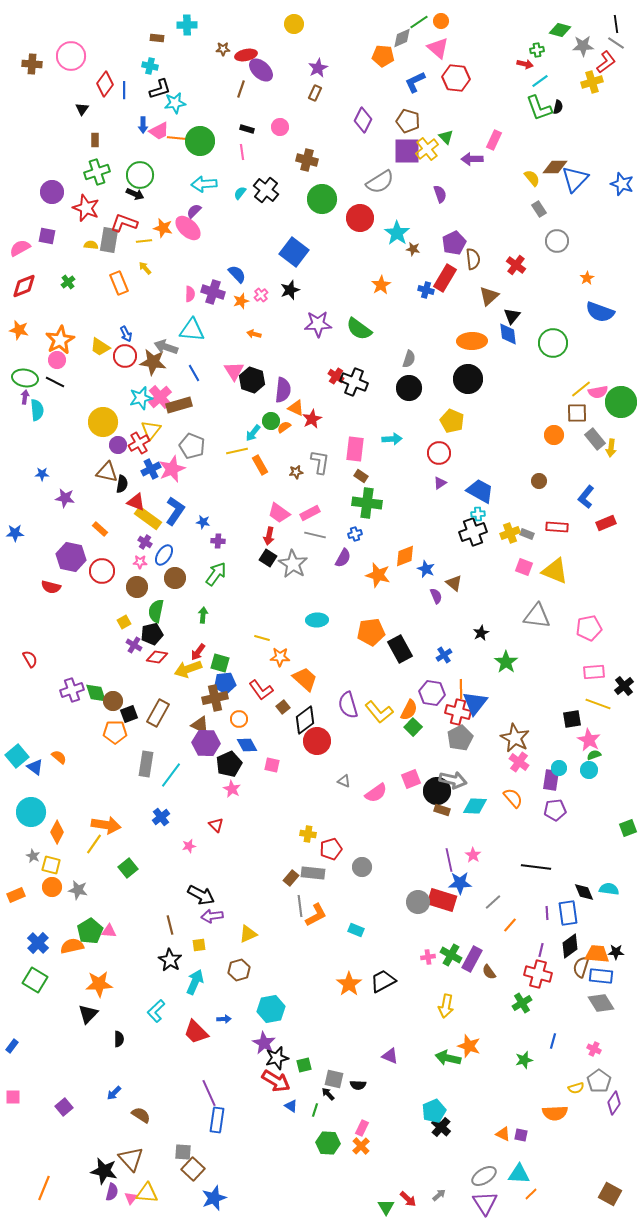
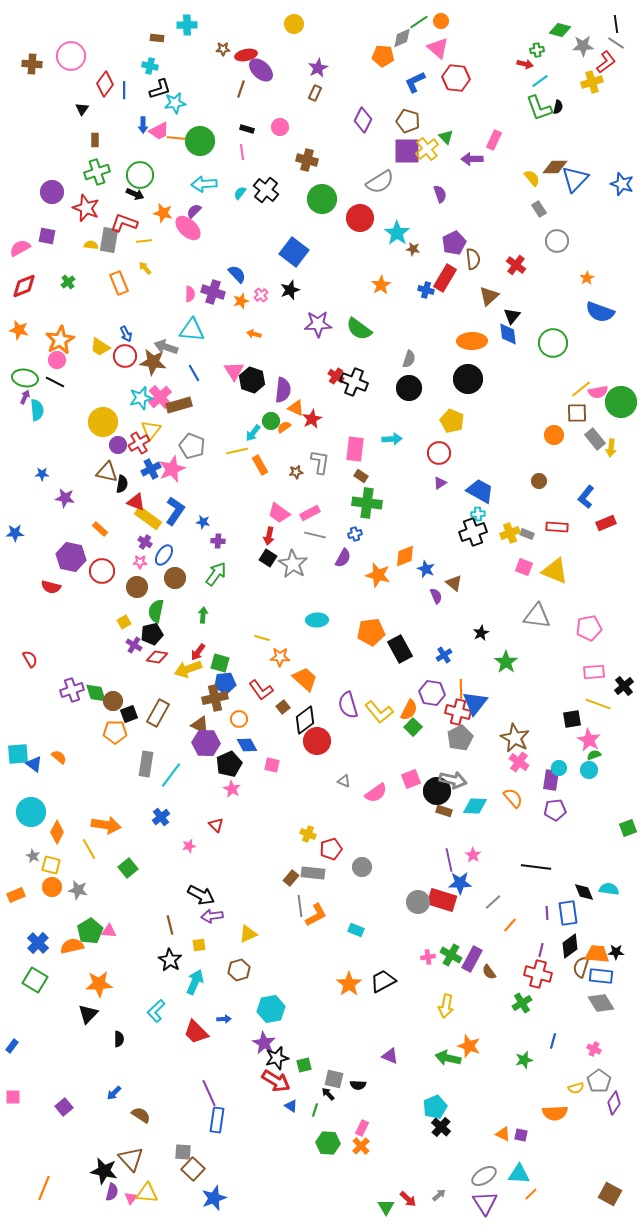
orange star at (163, 228): moved 15 px up
purple arrow at (25, 397): rotated 16 degrees clockwise
cyan square at (17, 756): moved 1 px right, 2 px up; rotated 35 degrees clockwise
blue triangle at (35, 767): moved 1 px left, 3 px up
brown rectangle at (442, 810): moved 2 px right, 1 px down
yellow cross at (308, 834): rotated 14 degrees clockwise
yellow line at (94, 844): moved 5 px left, 5 px down; rotated 65 degrees counterclockwise
cyan pentagon at (434, 1111): moved 1 px right, 4 px up
